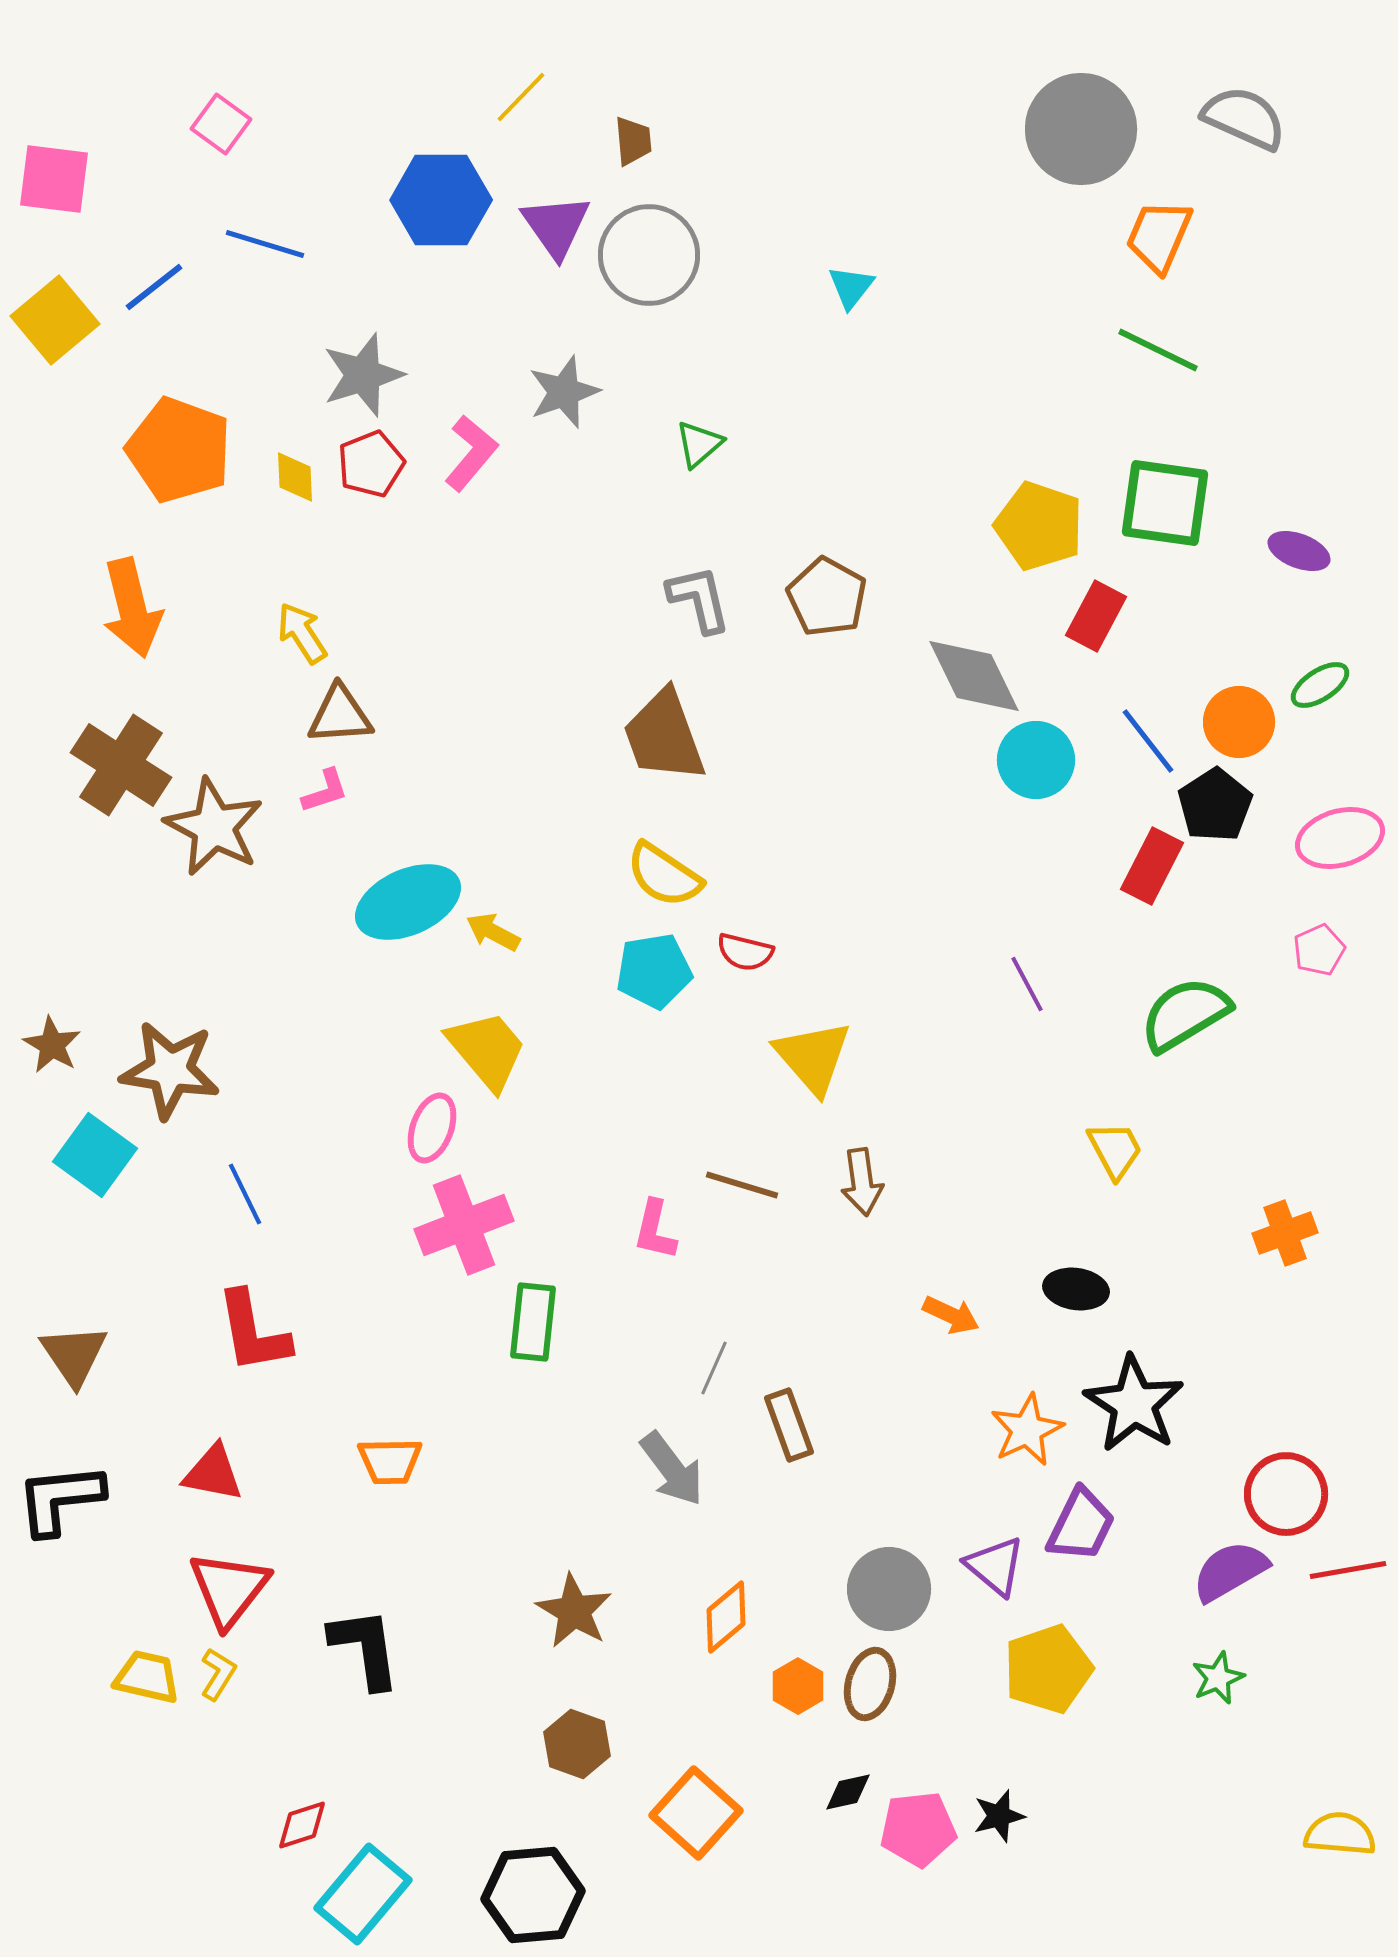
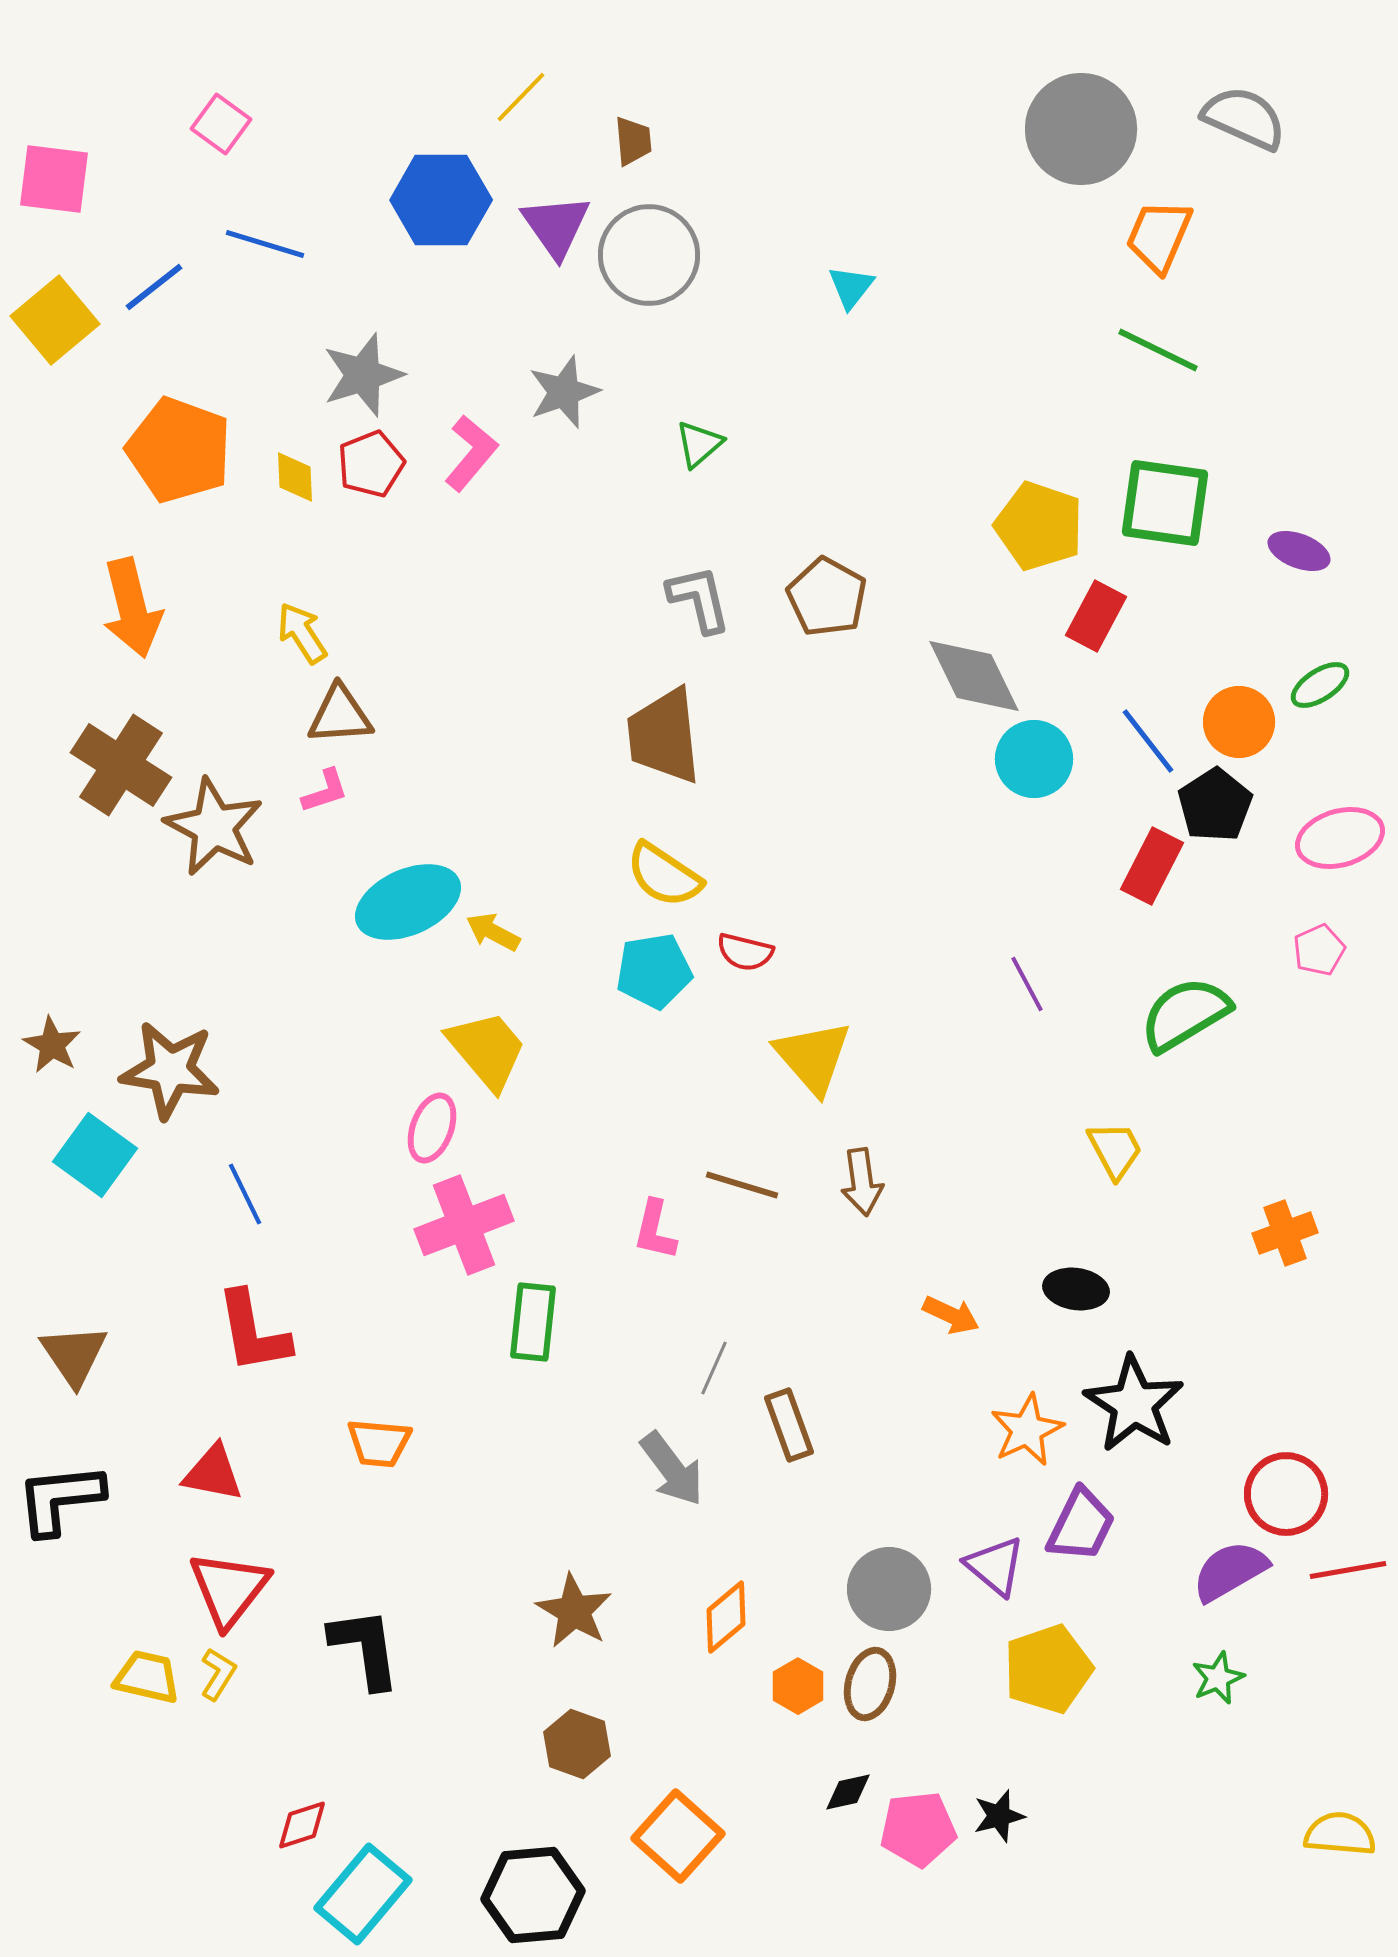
brown trapezoid at (664, 736): rotated 14 degrees clockwise
cyan circle at (1036, 760): moved 2 px left, 1 px up
orange trapezoid at (390, 1461): moved 11 px left, 18 px up; rotated 6 degrees clockwise
orange square at (696, 1813): moved 18 px left, 23 px down
